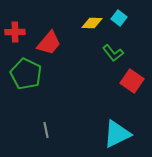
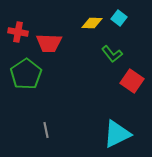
red cross: moved 3 px right; rotated 12 degrees clockwise
red trapezoid: rotated 52 degrees clockwise
green L-shape: moved 1 px left, 1 px down
green pentagon: rotated 12 degrees clockwise
